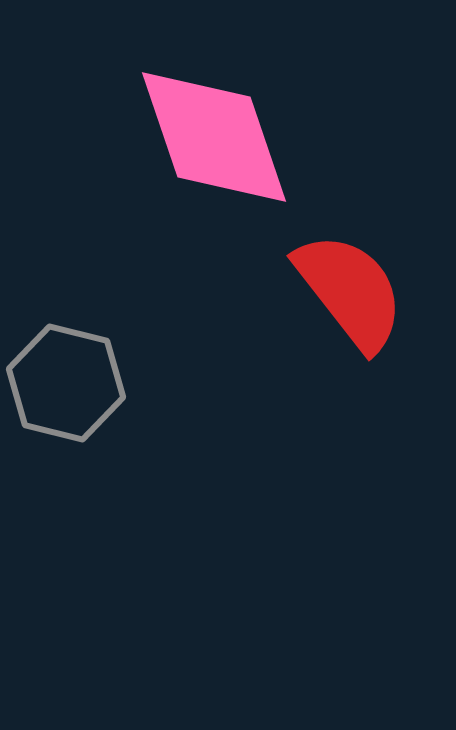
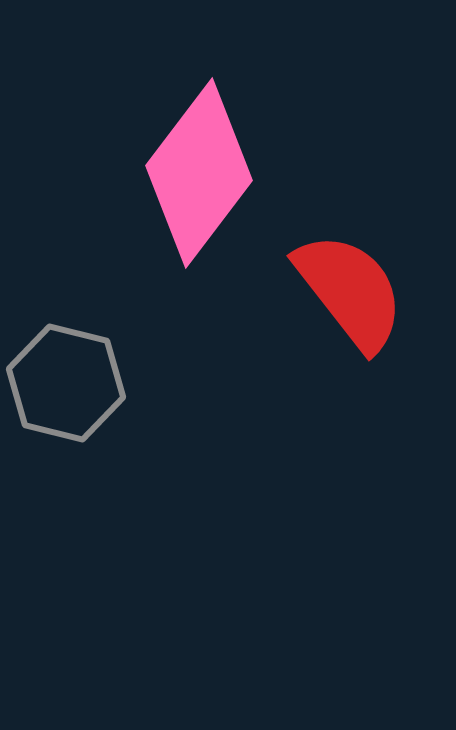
pink diamond: moved 15 px left, 36 px down; rotated 56 degrees clockwise
